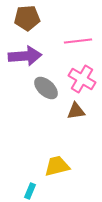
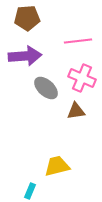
pink cross: moved 1 px up; rotated 8 degrees counterclockwise
